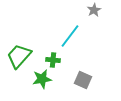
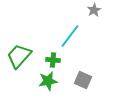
green star: moved 6 px right, 2 px down
